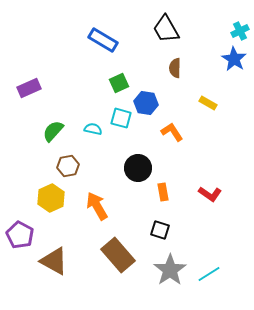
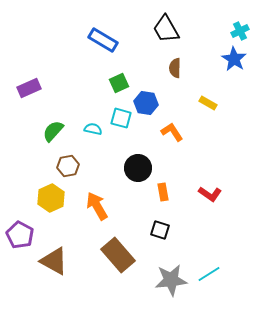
gray star: moved 1 px right, 10 px down; rotated 28 degrees clockwise
